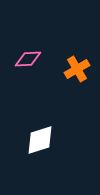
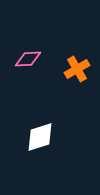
white diamond: moved 3 px up
